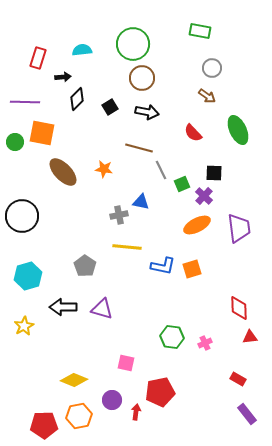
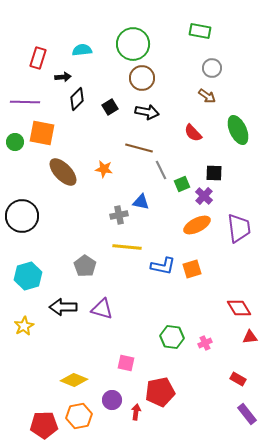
red diamond at (239, 308): rotated 30 degrees counterclockwise
